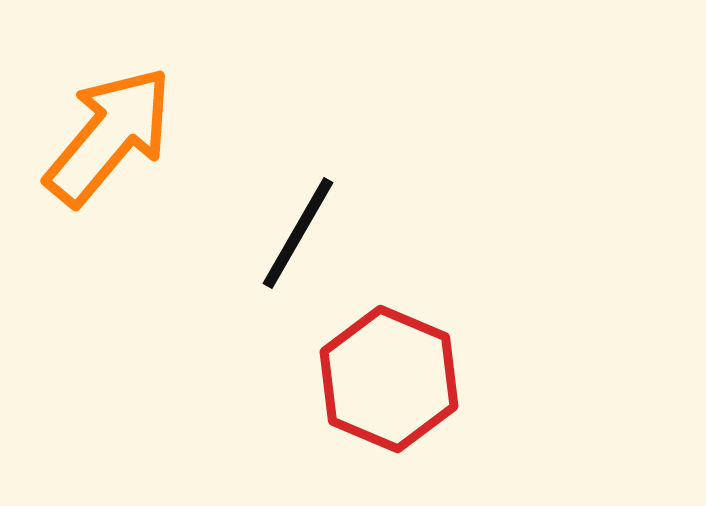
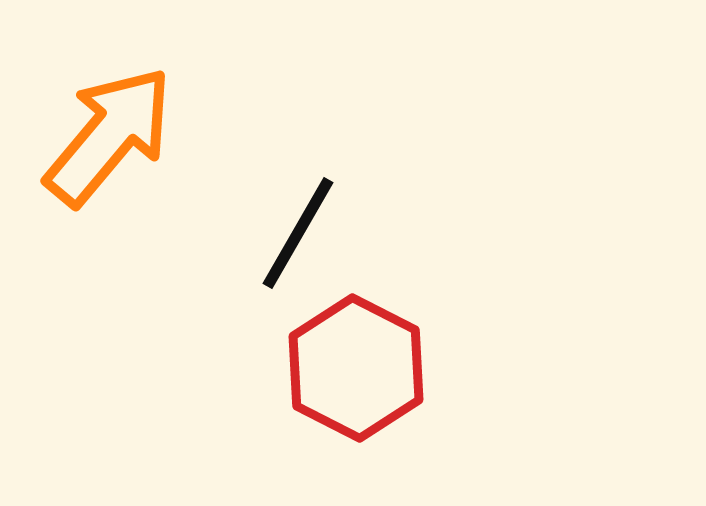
red hexagon: moved 33 px left, 11 px up; rotated 4 degrees clockwise
